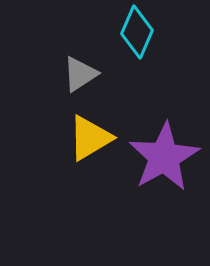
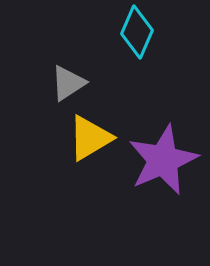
gray triangle: moved 12 px left, 9 px down
purple star: moved 1 px left, 3 px down; rotated 6 degrees clockwise
